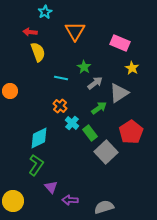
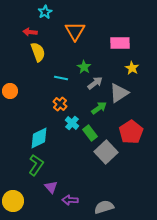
pink rectangle: rotated 24 degrees counterclockwise
orange cross: moved 2 px up
